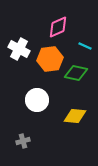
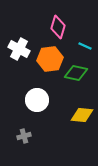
pink diamond: rotated 50 degrees counterclockwise
yellow diamond: moved 7 px right, 1 px up
gray cross: moved 1 px right, 5 px up
